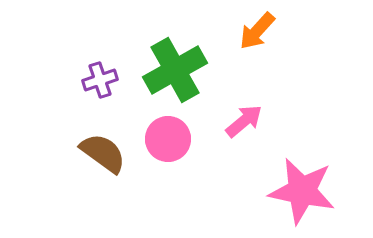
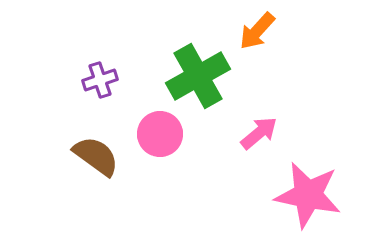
green cross: moved 23 px right, 6 px down
pink arrow: moved 15 px right, 12 px down
pink circle: moved 8 px left, 5 px up
brown semicircle: moved 7 px left, 3 px down
pink star: moved 6 px right, 4 px down
